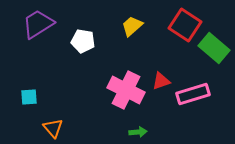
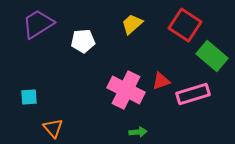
yellow trapezoid: moved 2 px up
white pentagon: rotated 15 degrees counterclockwise
green rectangle: moved 2 px left, 8 px down
